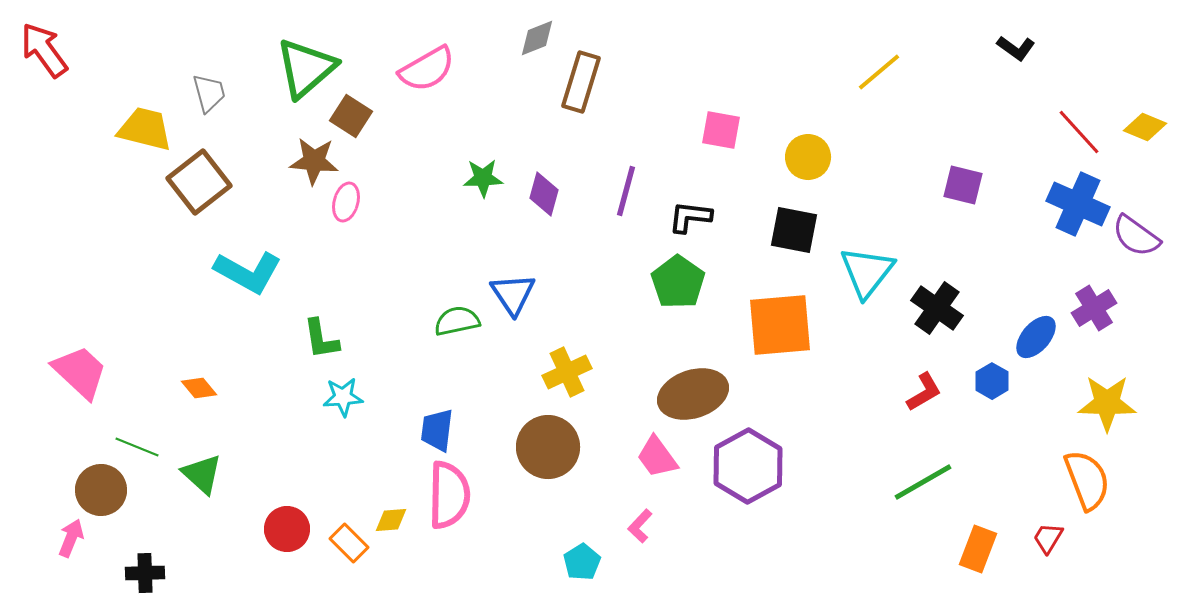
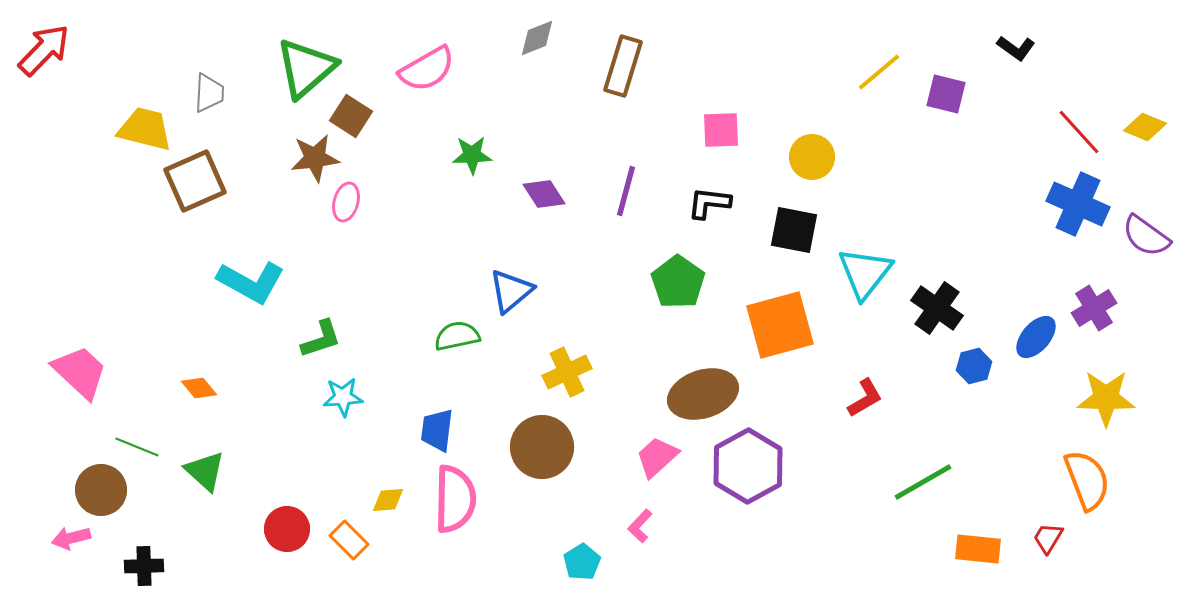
red arrow at (44, 50): rotated 80 degrees clockwise
brown rectangle at (581, 82): moved 42 px right, 16 px up
gray trapezoid at (209, 93): rotated 18 degrees clockwise
pink square at (721, 130): rotated 12 degrees counterclockwise
yellow circle at (808, 157): moved 4 px right
brown star at (314, 161): moved 1 px right, 3 px up; rotated 12 degrees counterclockwise
green star at (483, 178): moved 11 px left, 23 px up
brown square at (199, 182): moved 4 px left, 1 px up; rotated 14 degrees clockwise
purple square at (963, 185): moved 17 px left, 91 px up
purple diamond at (544, 194): rotated 48 degrees counterclockwise
black L-shape at (690, 217): moved 19 px right, 14 px up
purple semicircle at (1136, 236): moved 10 px right
cyan L-shape at (248, 272): moved 3 px right, 10 px down
cyan triangle at (867, 272): moved 2 px left, 1 px down
blue triangle at (513, 294): moved 2 px left, 3 px up; rotated 24 degrees clockwise
green semicircle at (457, 321): moved 15 px down
orange square at (780, 325): rotated 10 degrees counterclockwise
green L-shape at (321, 339): rotated 99 degrees counterclockwise
blue hexagon at (992, 381): moved 18 px left, 15 px up; rotated 16 degrees clockwise
red L-shape at (924, 392): moved 59 px left, 6 px down
brown ellipse at (693, 394): moved 10 px right
yellow star at (1107, 403): moved 1 px left, 5 px up
brown circle at (548, 447): moved 6 px left
pink trapezoid at (657, 457): rotated 84 degrees clockwise
green triangle at (202, 474): moved 3 px right, 3 px up
pink semicircle at (449, 495): moved 6 px right, 4 px down
yellow diamond at (391, 520): moved 3 px left, 20 px up
pink arrow at (71, 538): rotated 126 degrees counterclockwise
orange rectangle at (349, 543): moved 3 px up
orange rectangle at (978, 549): rotated 75 degrees clockwise
black cross at (145, 573): moved 1 px left, 7 px up
